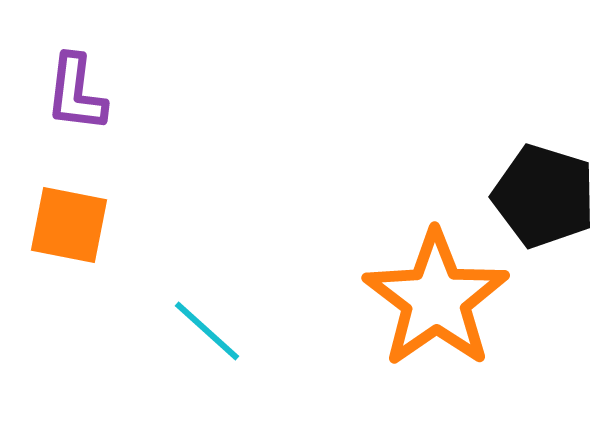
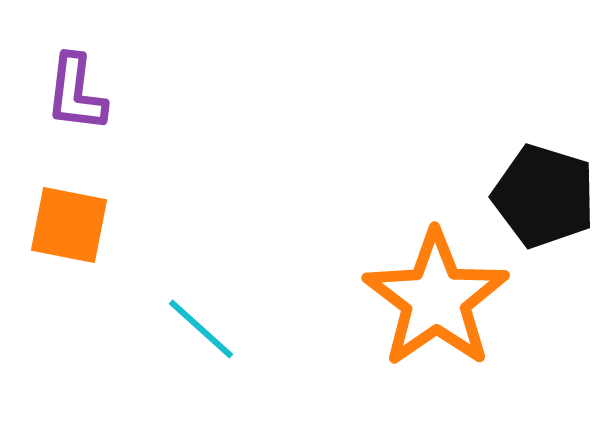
cyan line: moved 6 px left, 2 px up
